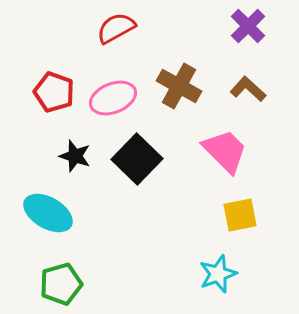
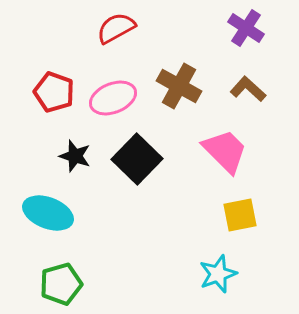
purple cross: moved 2 px left, 2 px down; rotated 12 degrees counterclockwise
cyan ellipse: rotated 9 degrees counterclockwise
